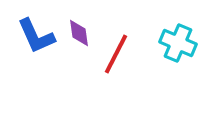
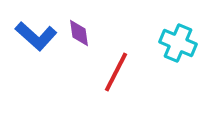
blue L-shape: rotated 24 degrees counterclockwise
red line: moved 18 px down
